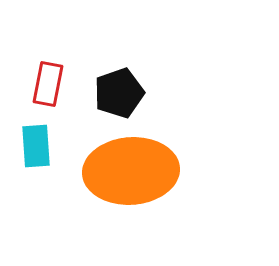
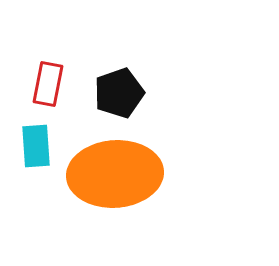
orange ellipse: moved 16 px left, 3 px down
